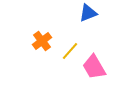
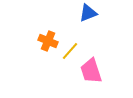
orange cross: moved 6 px right; rotated 30 degrees counterclockwise
pink trapezoid: moved 3 px left, 4 px down; rotated 12 degrees clockwise
